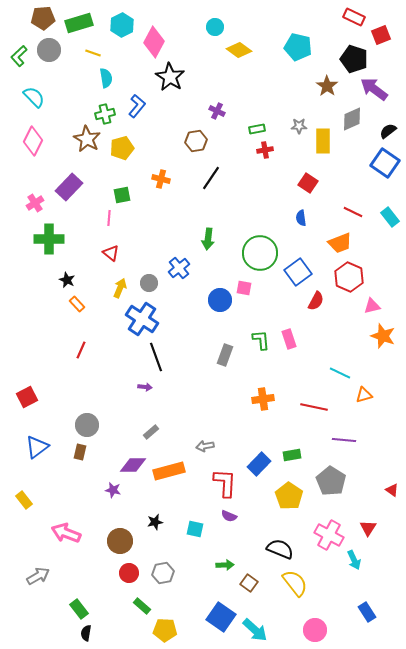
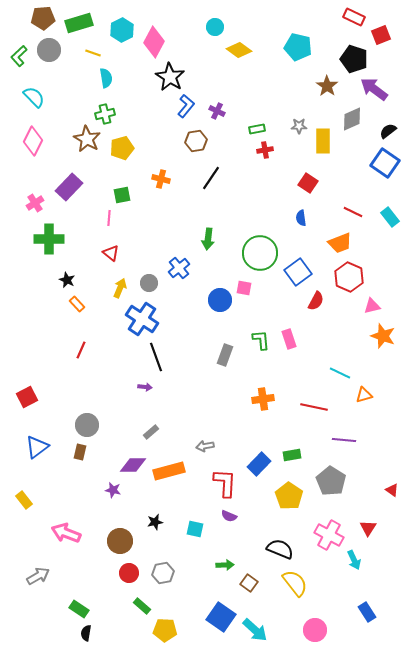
cyan hexagon at (122, 25): moved 5 px down
blue L-shape at (137, 106): moved 49 px right
green rectangle at (79, 609): rotated 18 degrees counterclockwise
